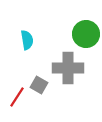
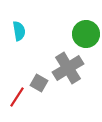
cyan semicircle: moved 8 px left, 9 px up
gray cross: rotated 32 degrees counterclockwise
gray square: moved 2 px up
